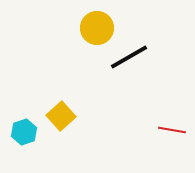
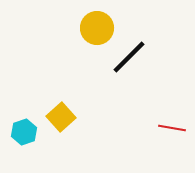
black line: rotated 15 degrees counterclockwise
yellow square: moved 1 px down
red line: moved 2 px up
